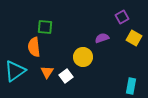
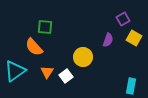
purple square: moved 1 px right, 2 px down
purple semicircle: moved 6 px right, 2 px down; rotated 128 degrees clockwise
orange semicircle: rotated 36 degrees counterclockwise
